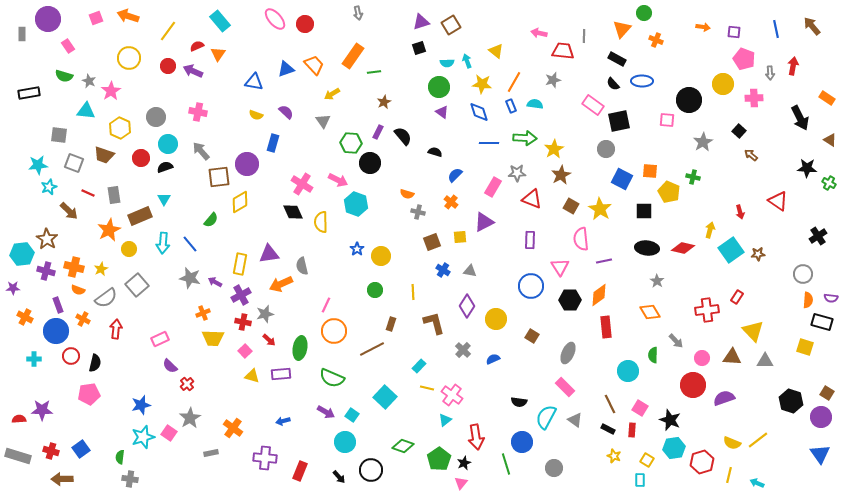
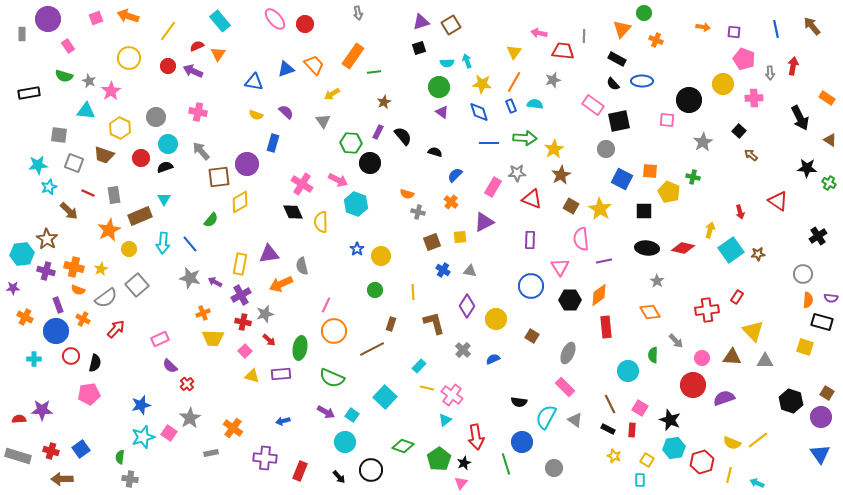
yellow triangle at (496, 51): moved 18 px right, 1 px down; rotated 28 degrees clockwise
red arrow at (116, 329): rotated 36 degrees clockwise
